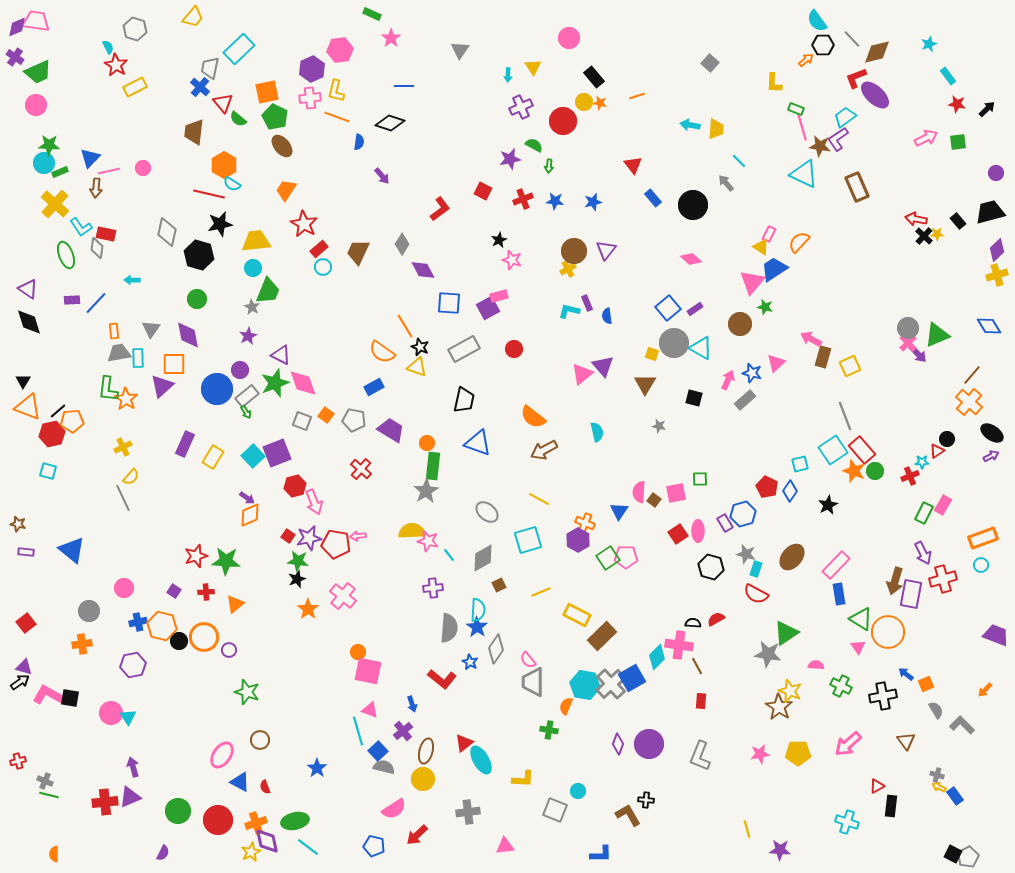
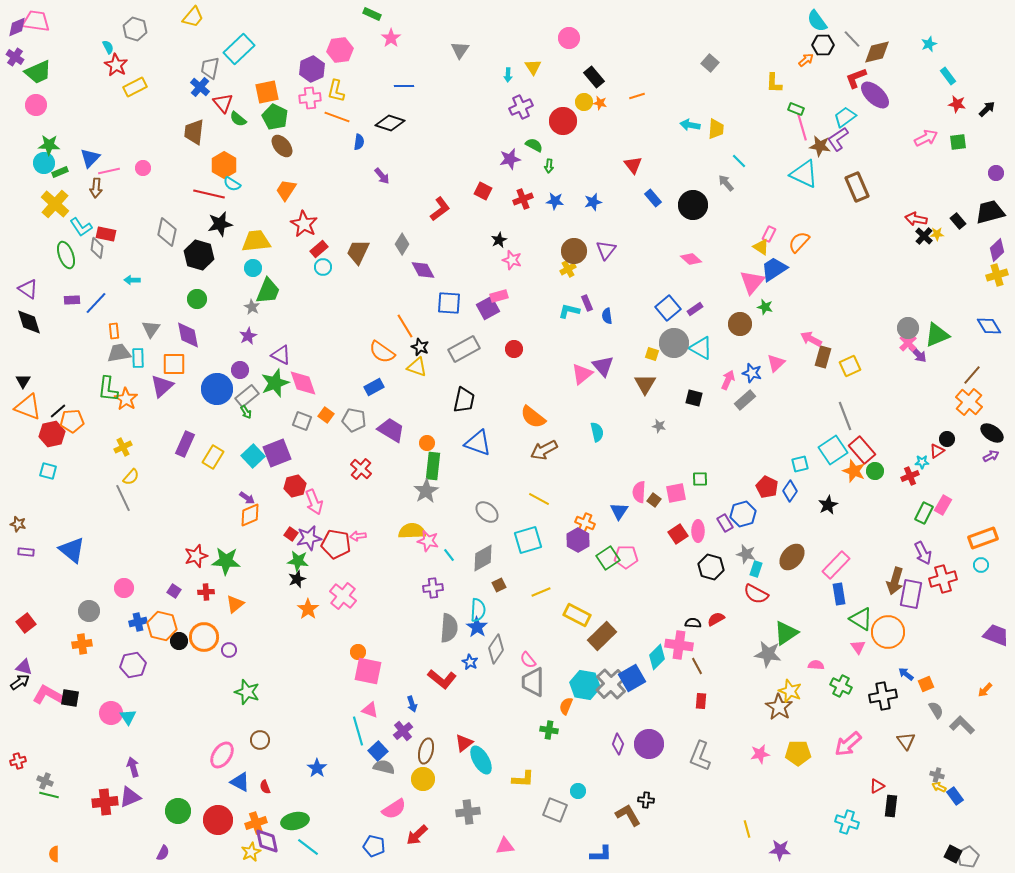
red square at (288, 536): moved 3 px right, 2 px up
